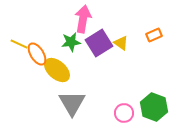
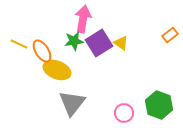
orange rectangle: moved 16 px right; rotated 14 degrees counterclockwise
green star: moved 3 px right, 1 px up
orange ellipse: moved 5 px right, 3 px up
yellow ellipse: rotated 20 degrees counterclockwise
gray triangle: rotated 8 degrees clockwise
green hexagon: moved 5 px right, 2 px up
